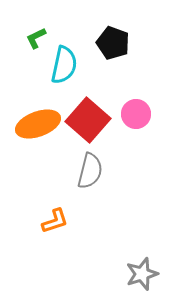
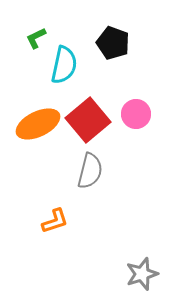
red square: rotated 9 degrees clockwise
orange ellipse: rotated 6 degrees counterclockwise
